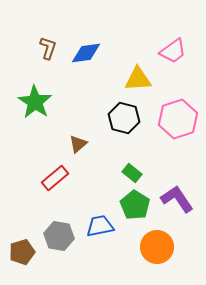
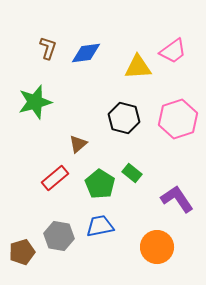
yellow triangle: moved 12 px up
green star: rotated 24 degrees clockwise
green pentagon: moved 35 px left, 21 px up
